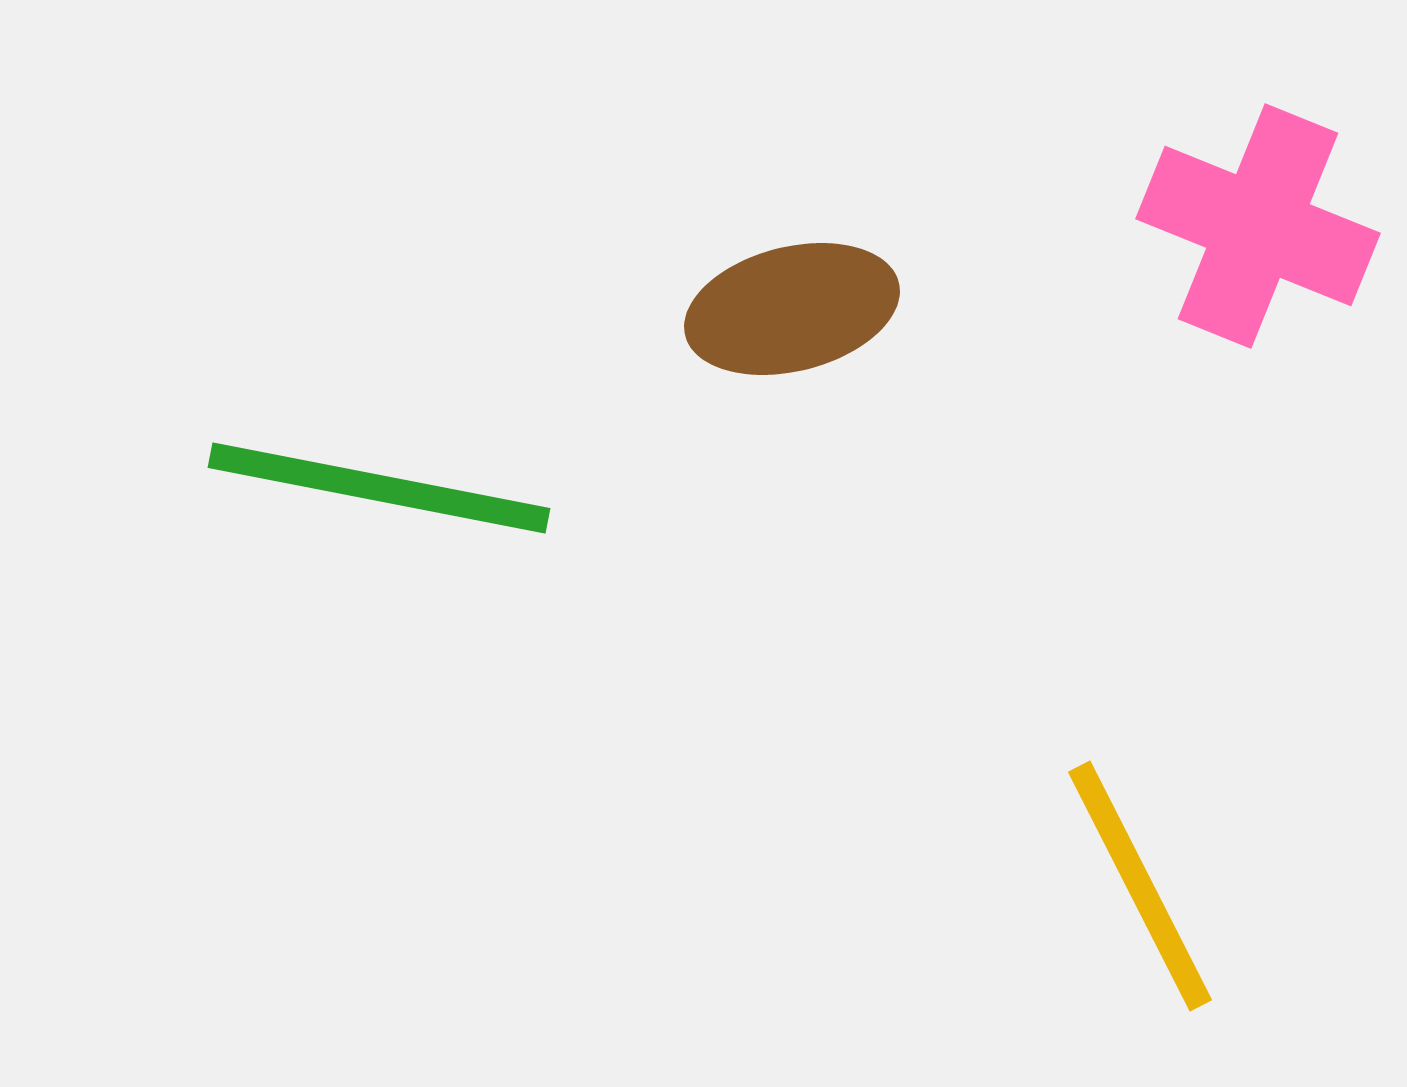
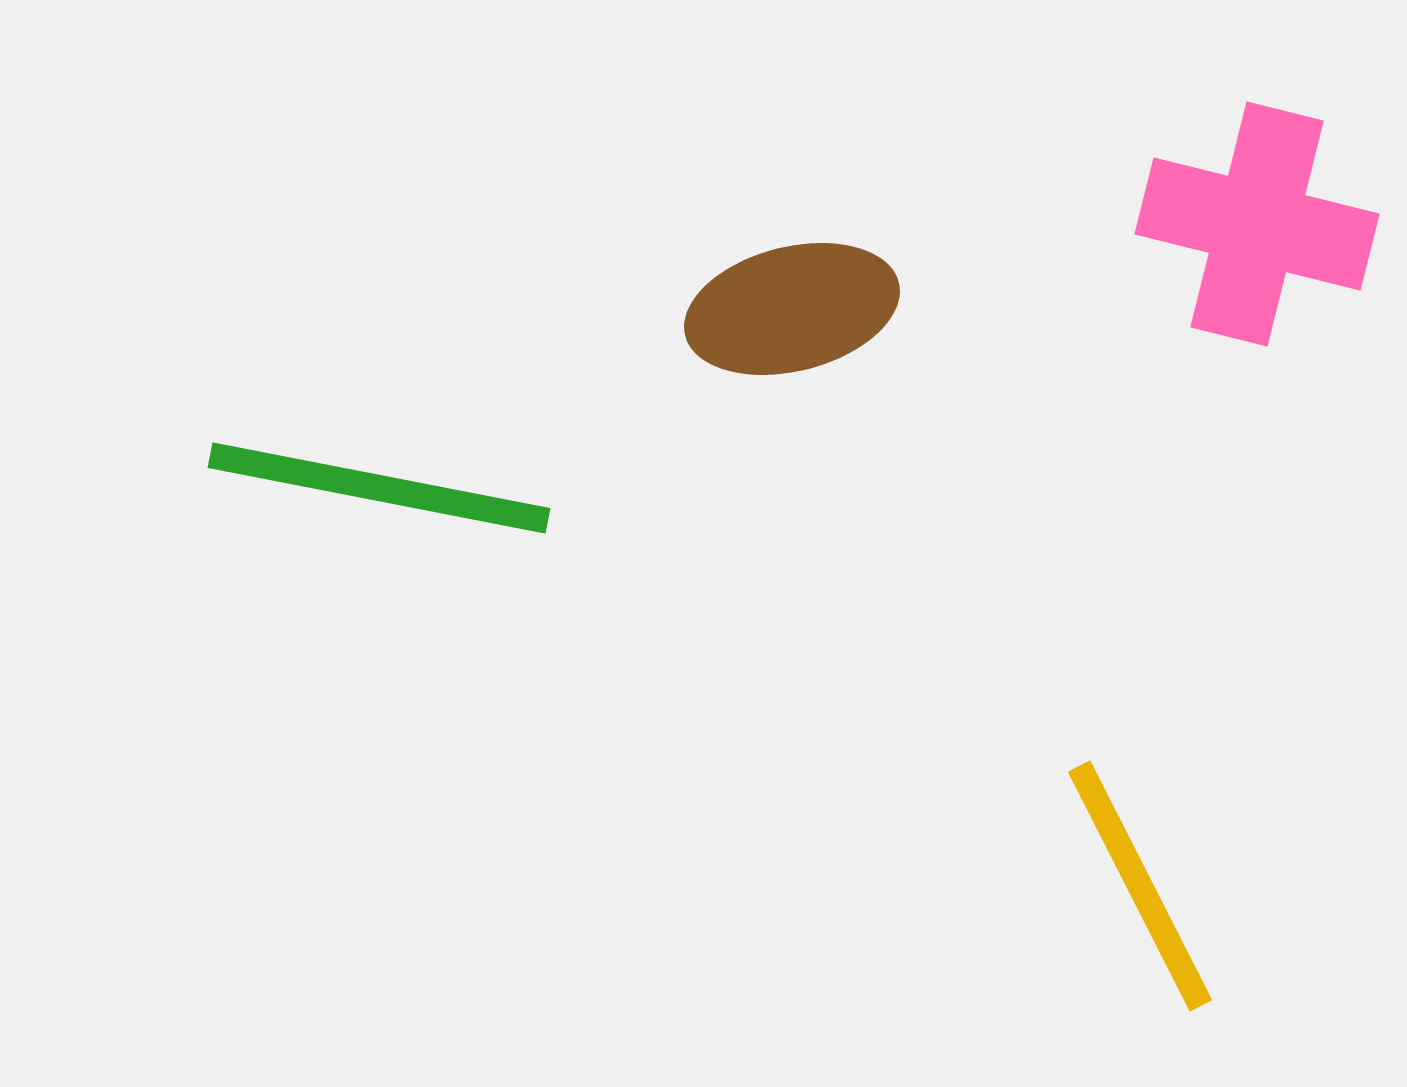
pink cross: moved 1 px left, 2 px up; rotated 8 degrees counterclockwise
